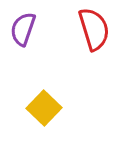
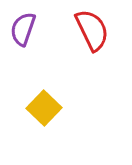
red semicircle: moved 2 px left, 1 px down; rotated 9 degrees counterclockwise
